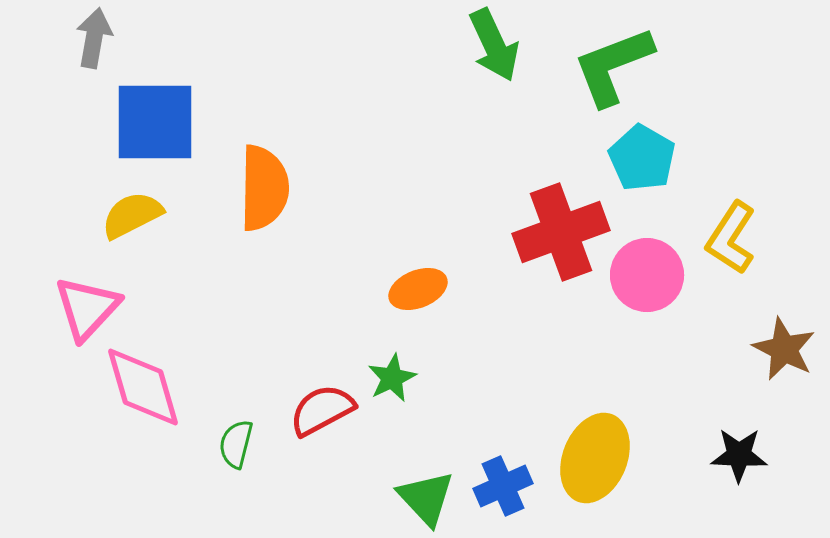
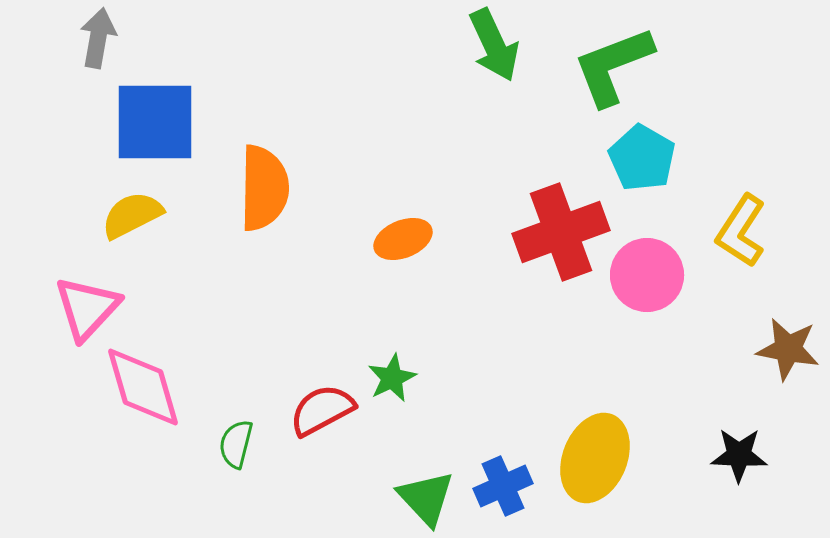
gray arrow: moved 4 px right
yellow L-shape: moved 10 px right, 7 px up
orange ellipse: moved 15 px left, 50 px up
brown star: moved 4 px right; rotated 16 degrees counterclockwise
